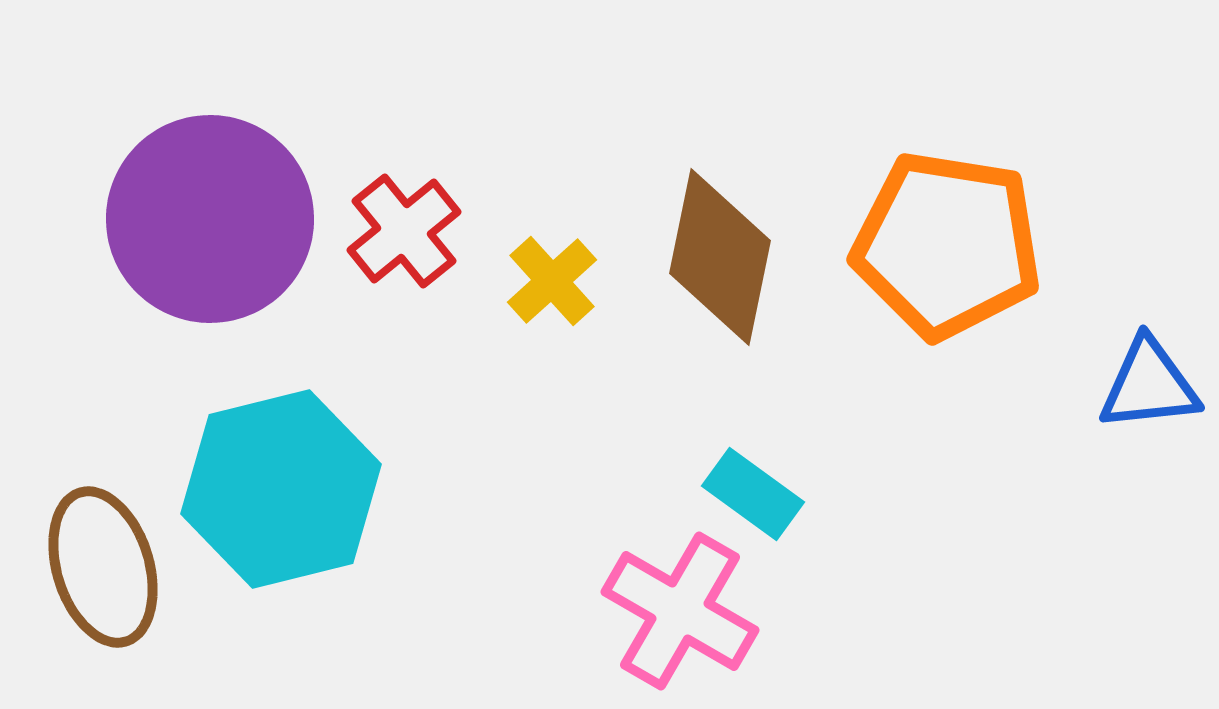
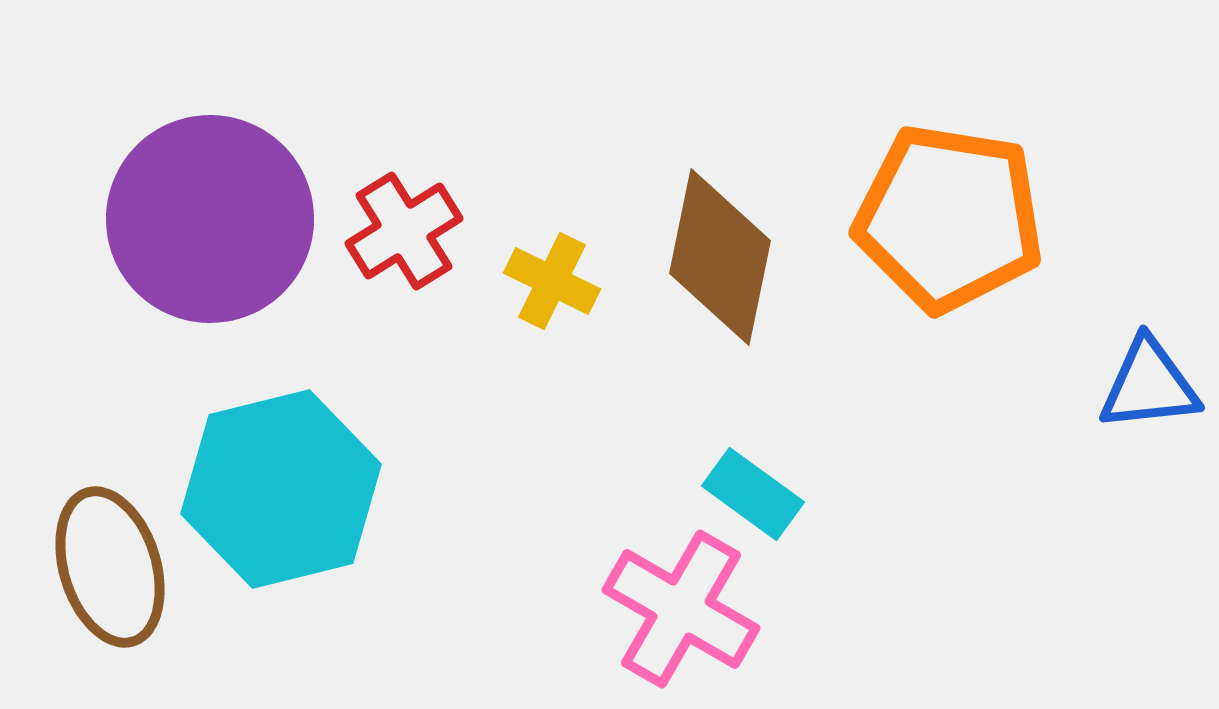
red cross: rotated 7 degrees clockwise
orange pentagon: moved 2 px right, 27 px up
yellow cross: rotated 22 degrees counterclockwise
brown ellipse: moved 7 px right
pink cross: moved 1 px right, 2 px up
